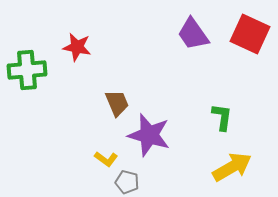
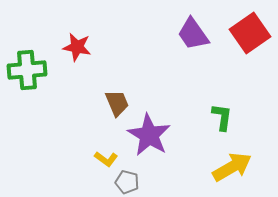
red square: moved 1 px up; rotated 30 degrees clockwise
purple star: rotated 15 degrees clockwise
